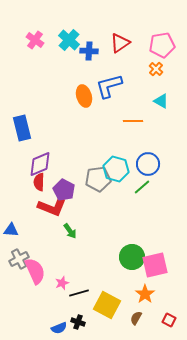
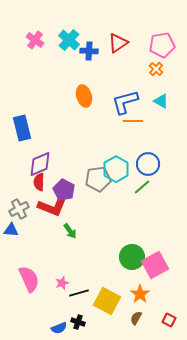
red triangle: moved 2 px left
blue L-shape: moved 16 px right, 16 px down
cyan hexagon: rotated 15 degrees clockwise
gray cross: moved 50 px up
pink square: rotated 16 degrees counterclockwise
pink semicircle: moved 6 px left, 8 px down
orange star: moved 5 px left
yellow square: moved 4 px up
